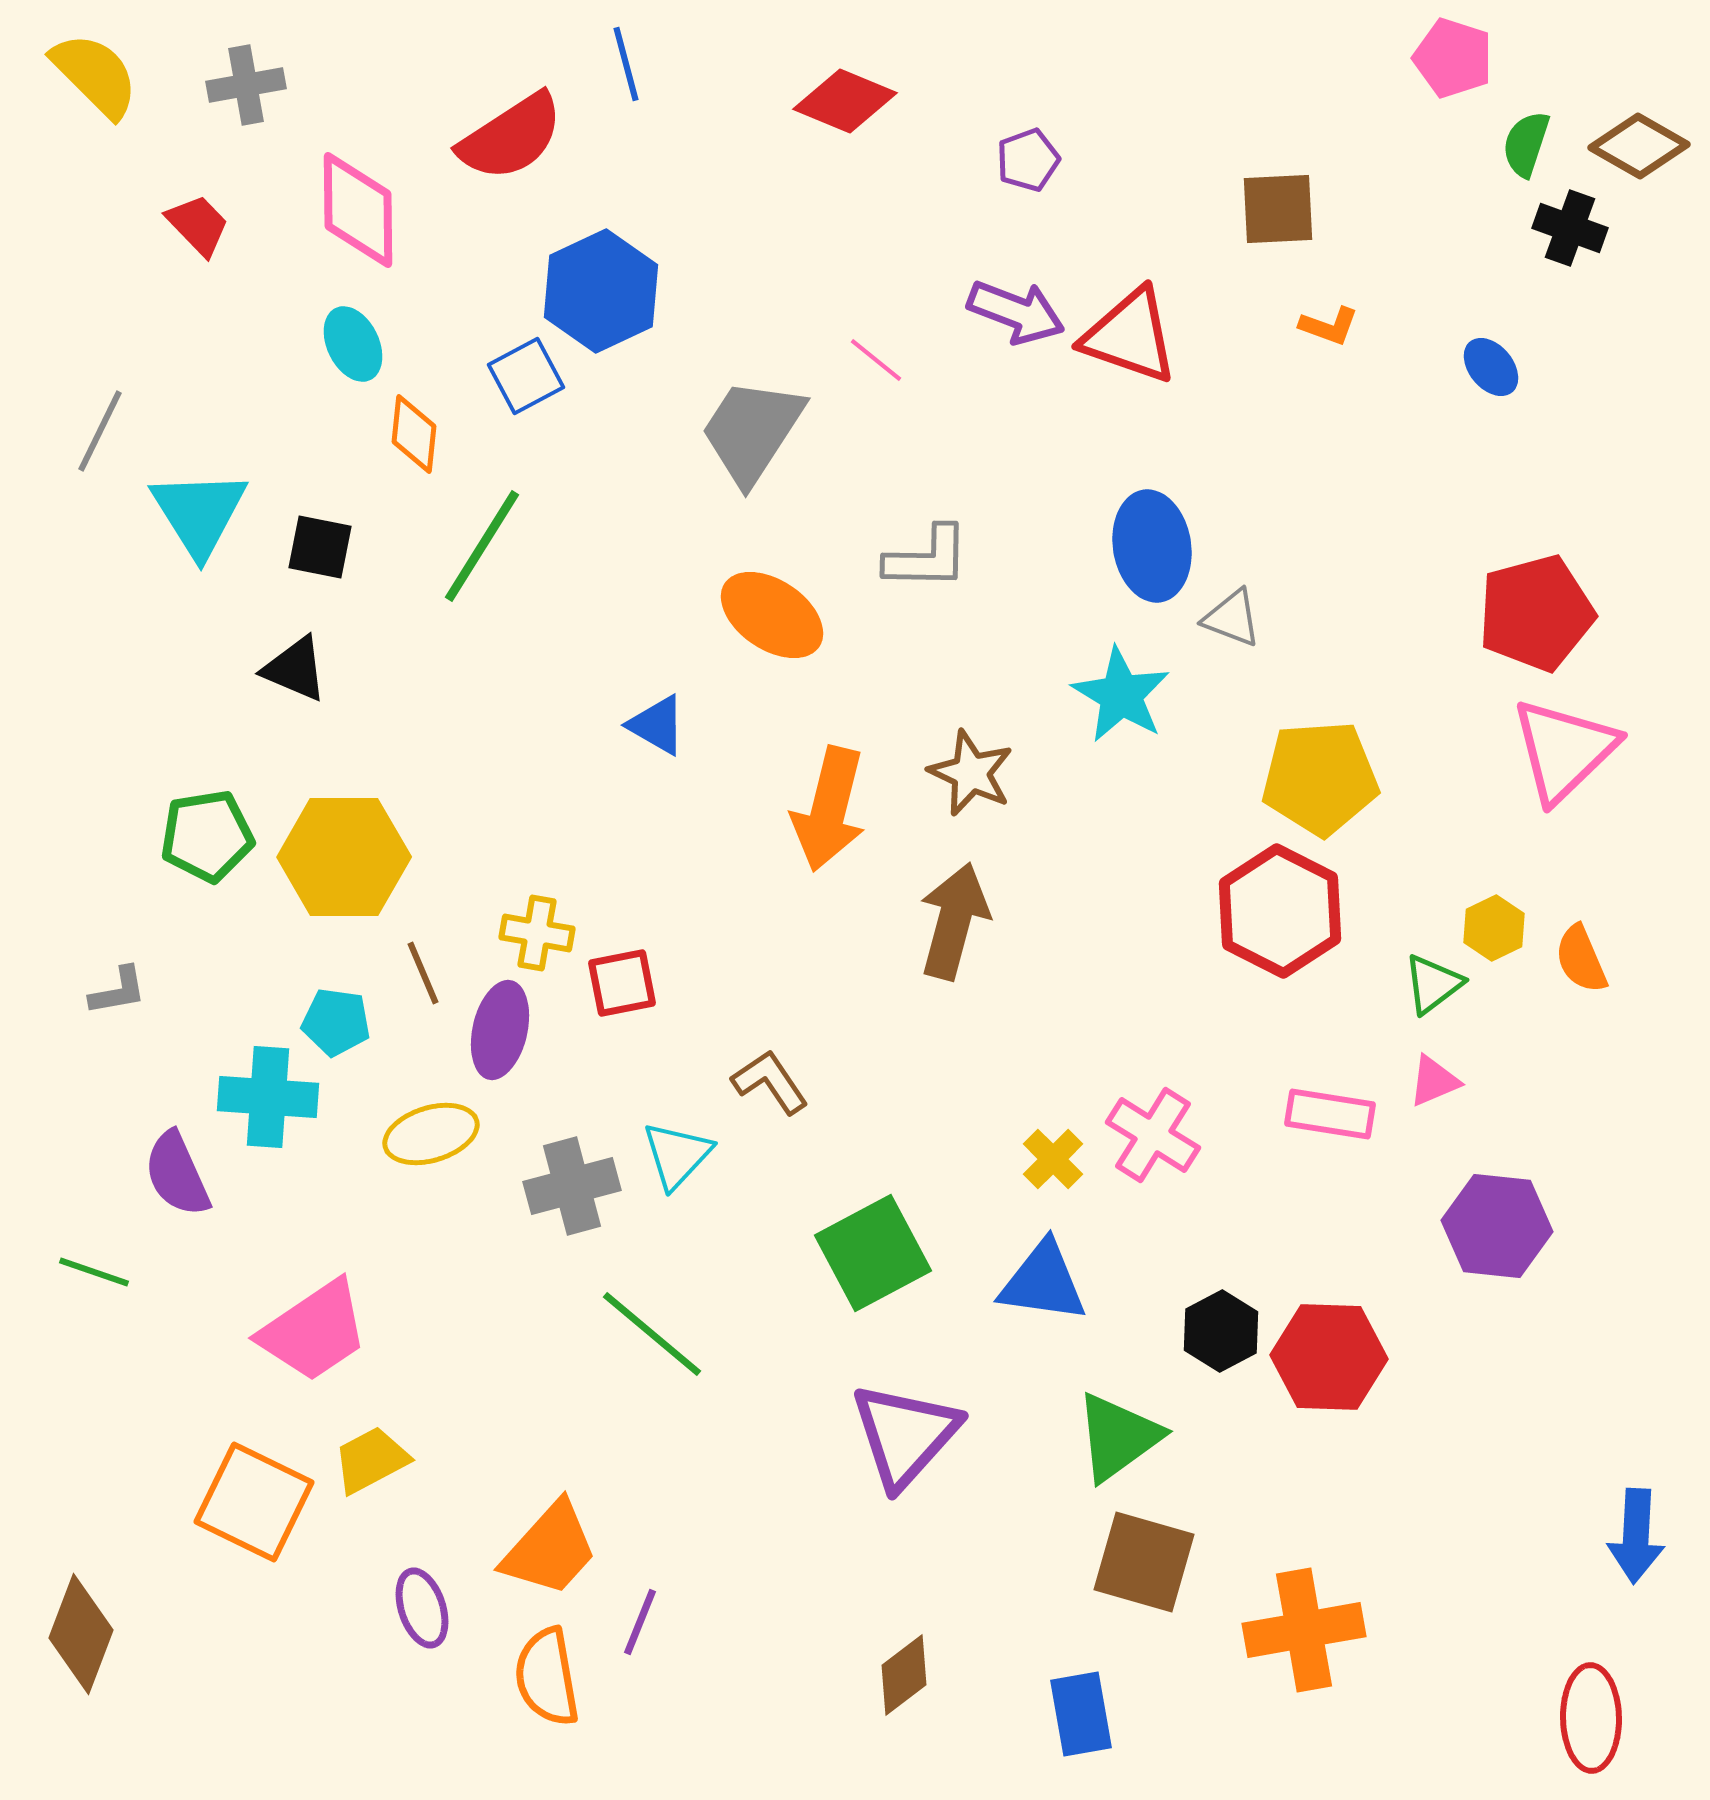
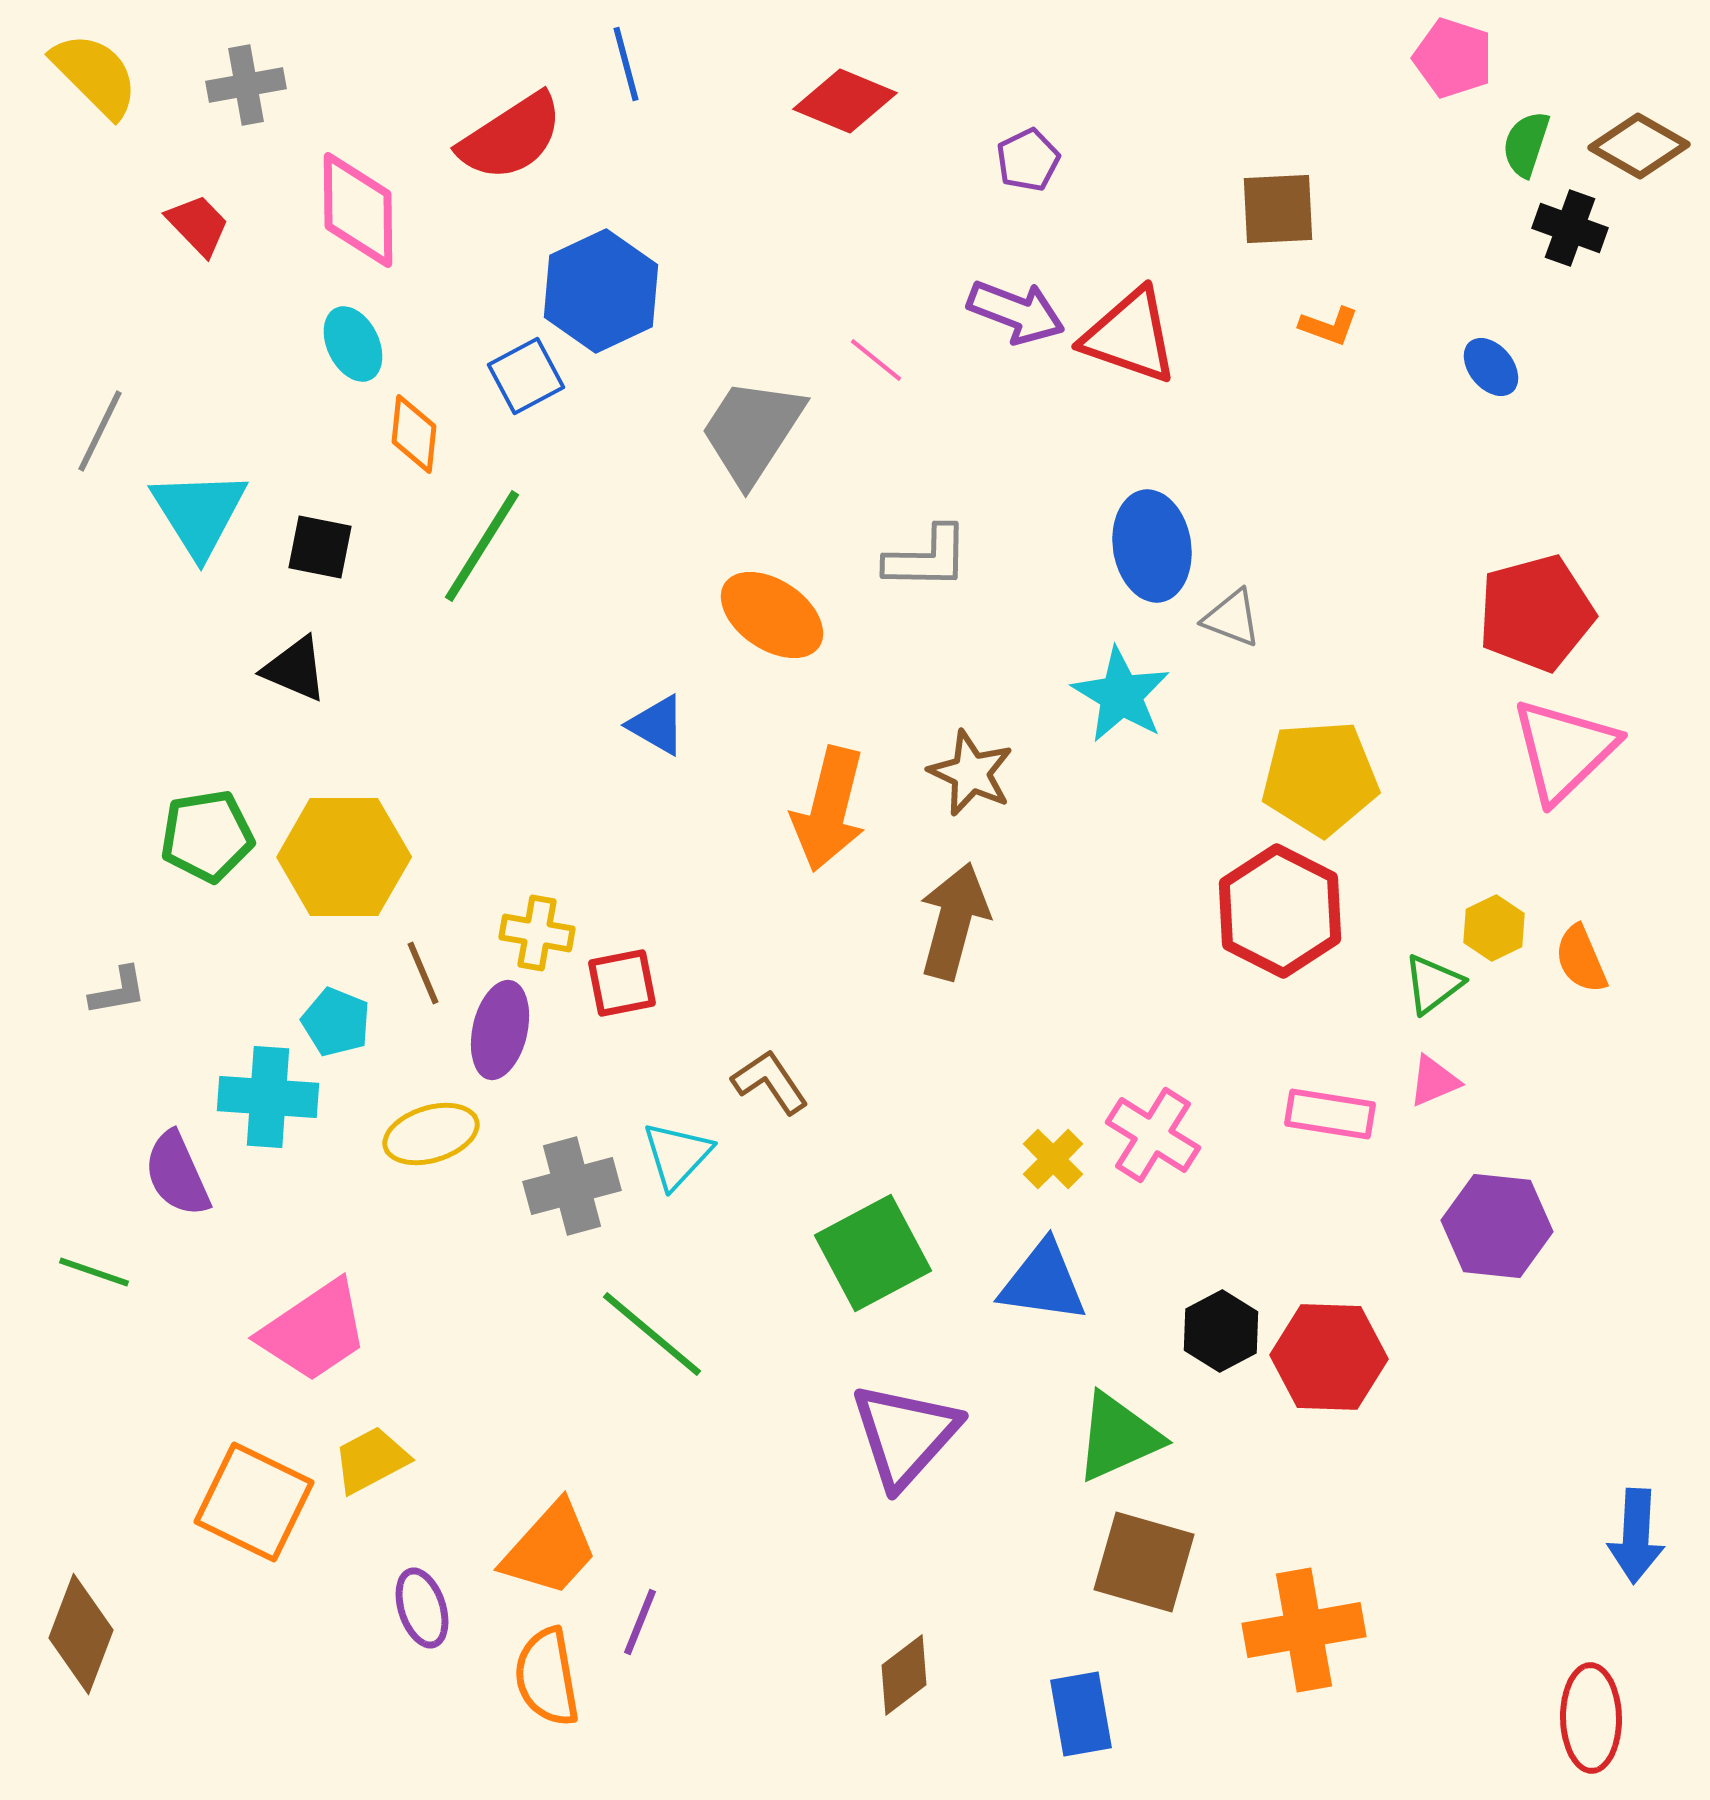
purple pentagon at (1028, 160): rotated 6 degrees counterclockwise
cyan pentagon at (336, 1022): rotated 14 degrees clockwise
green triangle at (1118, 1437): rotated 12 degrees clockwise
